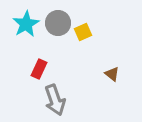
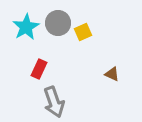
cyan star: moved 3 px down
brown triangle: rotated 14 degrees counterclockwise
gray arrow: moved 1 px left, 2 px down
